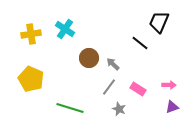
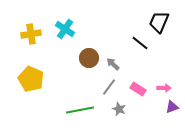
pink arrow: moved 5 px left, 3 px down
green line: moved 10 px right, 2 px down; rotated 28 degrees counterclockwise
